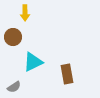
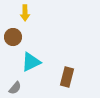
cyan triangle: moved 2 px left
brown rectangle: moved 3 px down; rotated 24 degrees clockwise
gray semicircle: moved 1 px right, 1 px down; rotated 16 degrees counterclockwise
